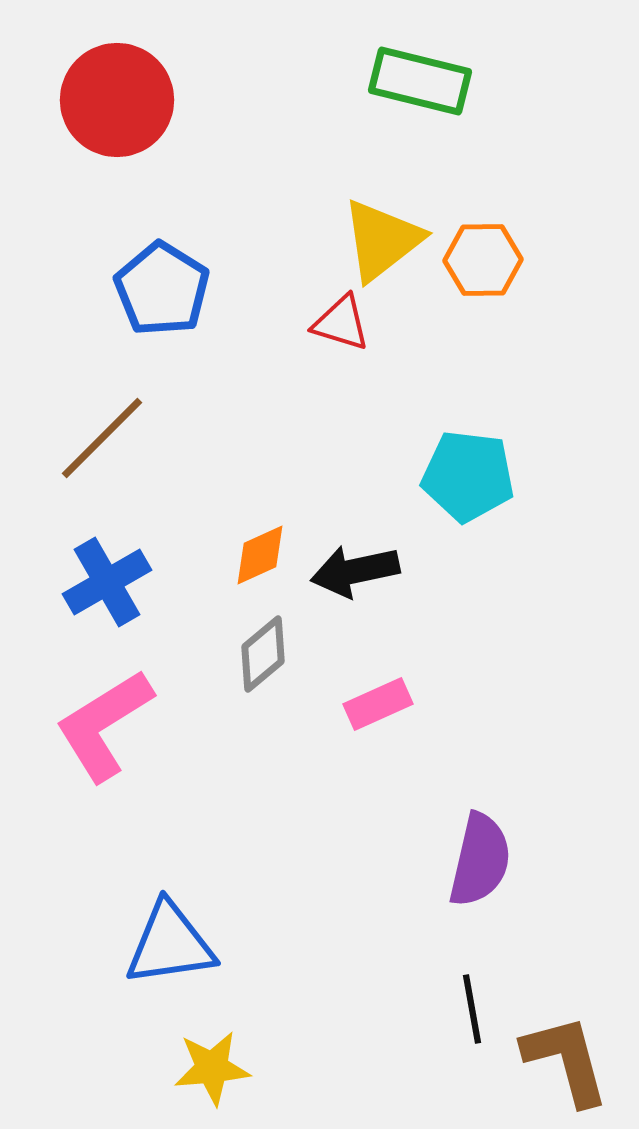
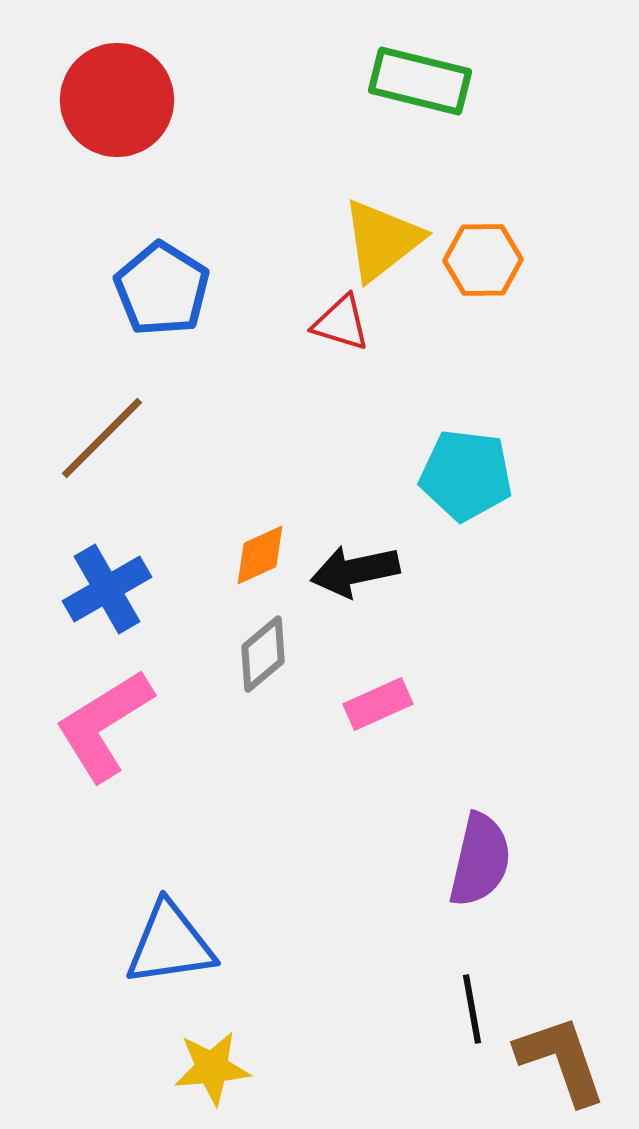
cyan pentagon: moved 2 px left, 1 px up
blue cross: moved 7 px down
brown L-shape: moved 5 px left; rotated 4 degrees counterclockwise
